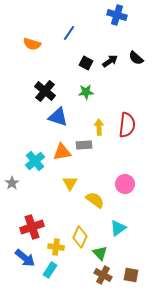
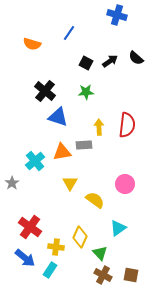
red cross: moved 2 px left; rotated 35 degrees counterclockwise
